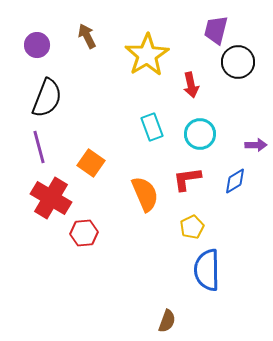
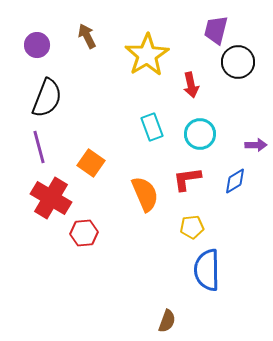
yellow pentagon: rotated 20 degrees clockwise
